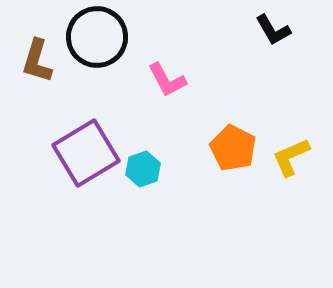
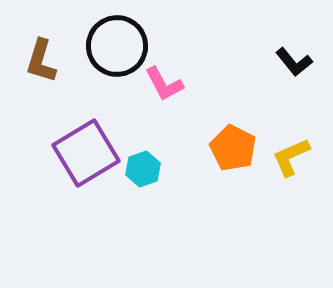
black L-shape: moved 21 px right, 32 px down; rotated 9 degrees counterclockwise
black circle: moved 20 px right, 9 px down
brown L-shape: moved 4 px right
pink L-shape: moved 3 px left, 4 px down
